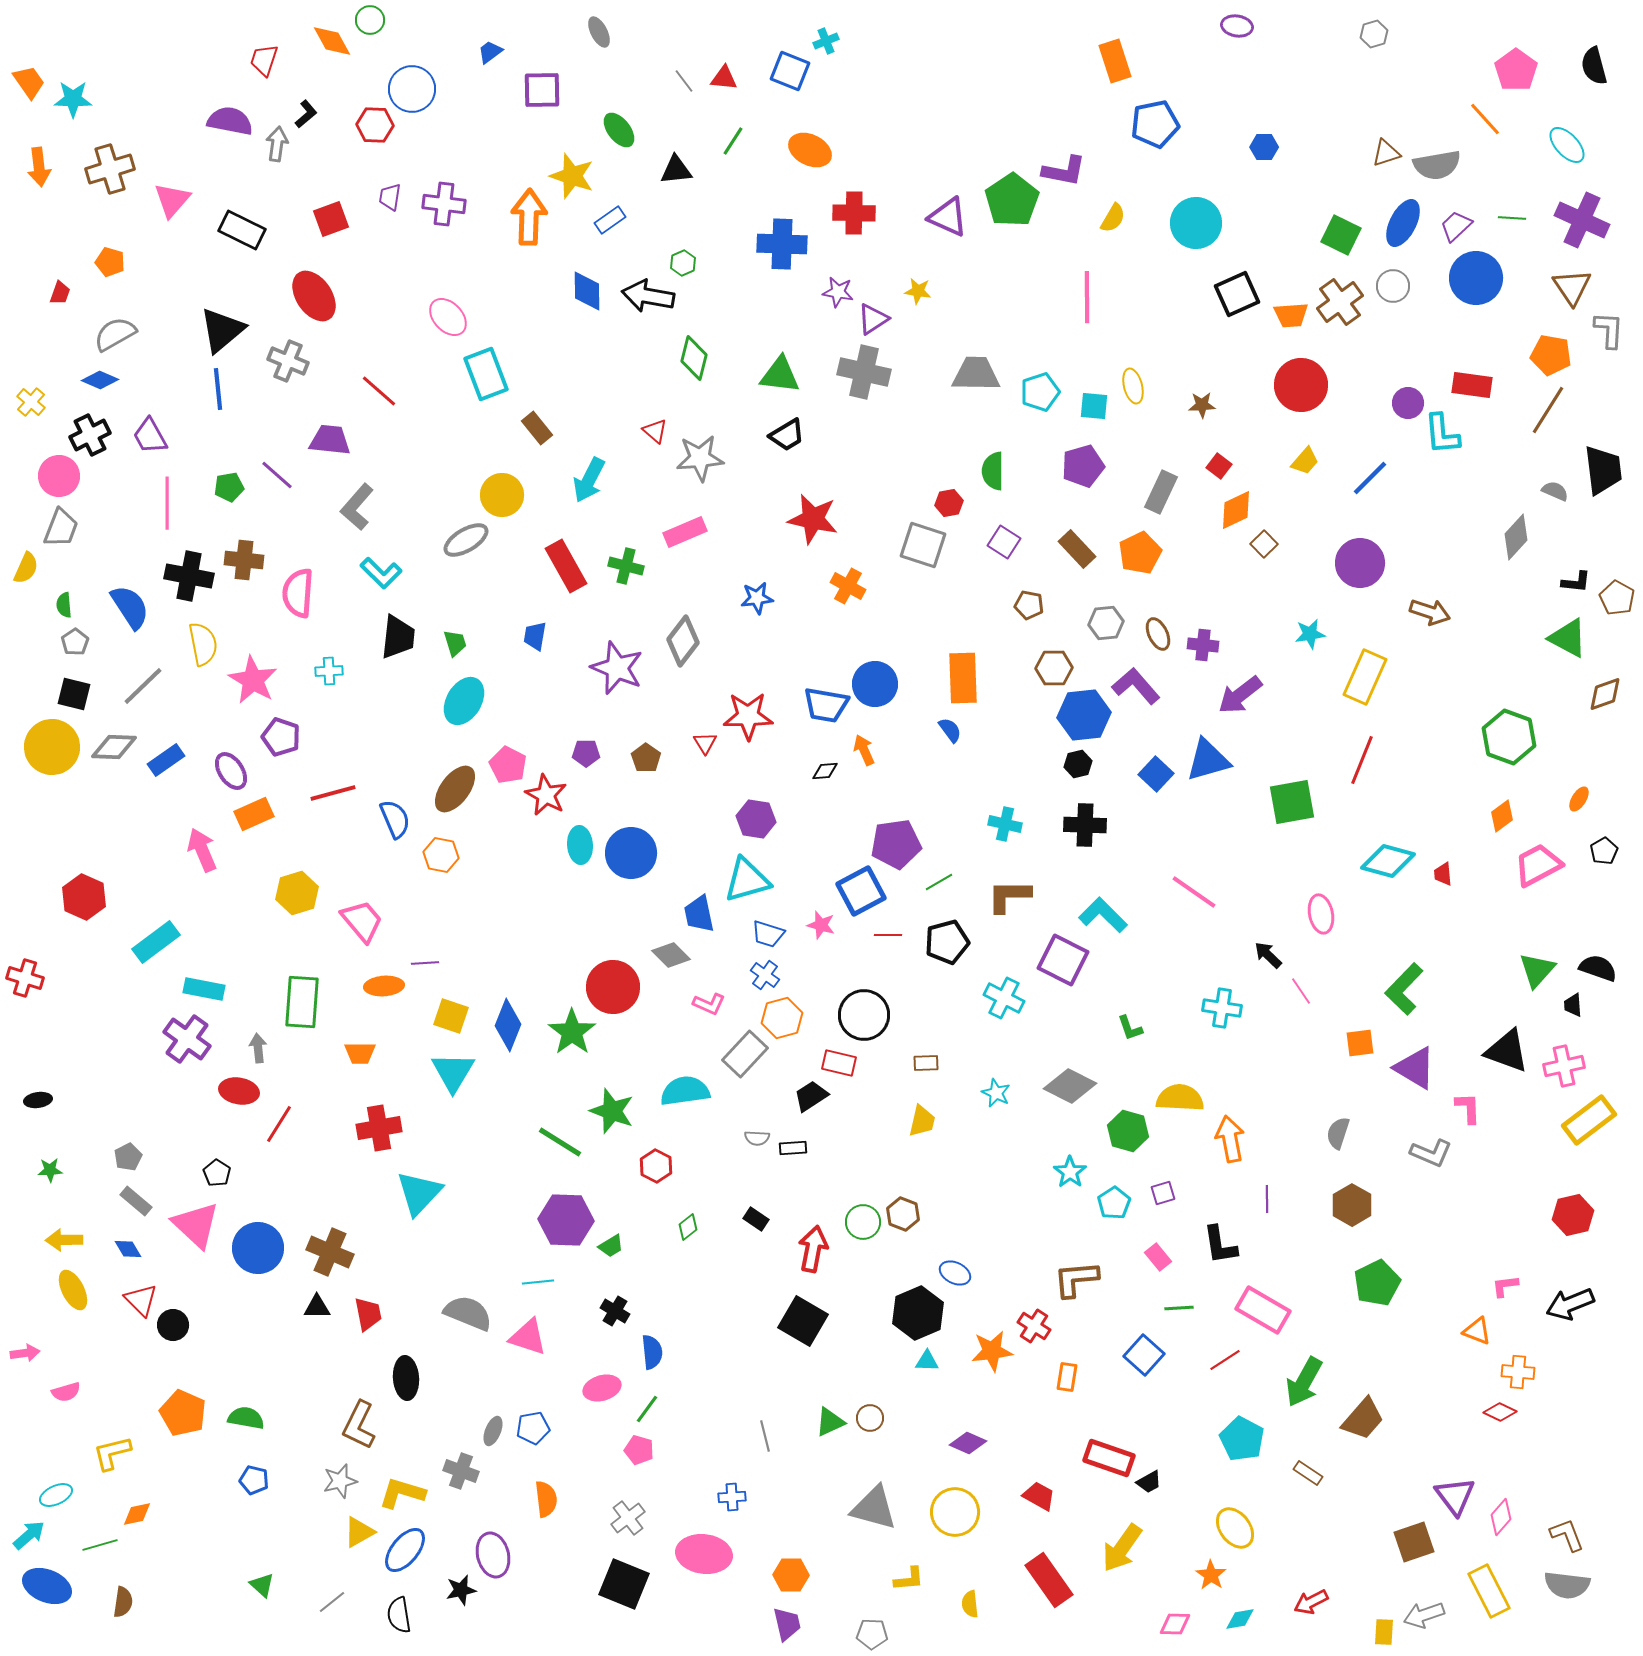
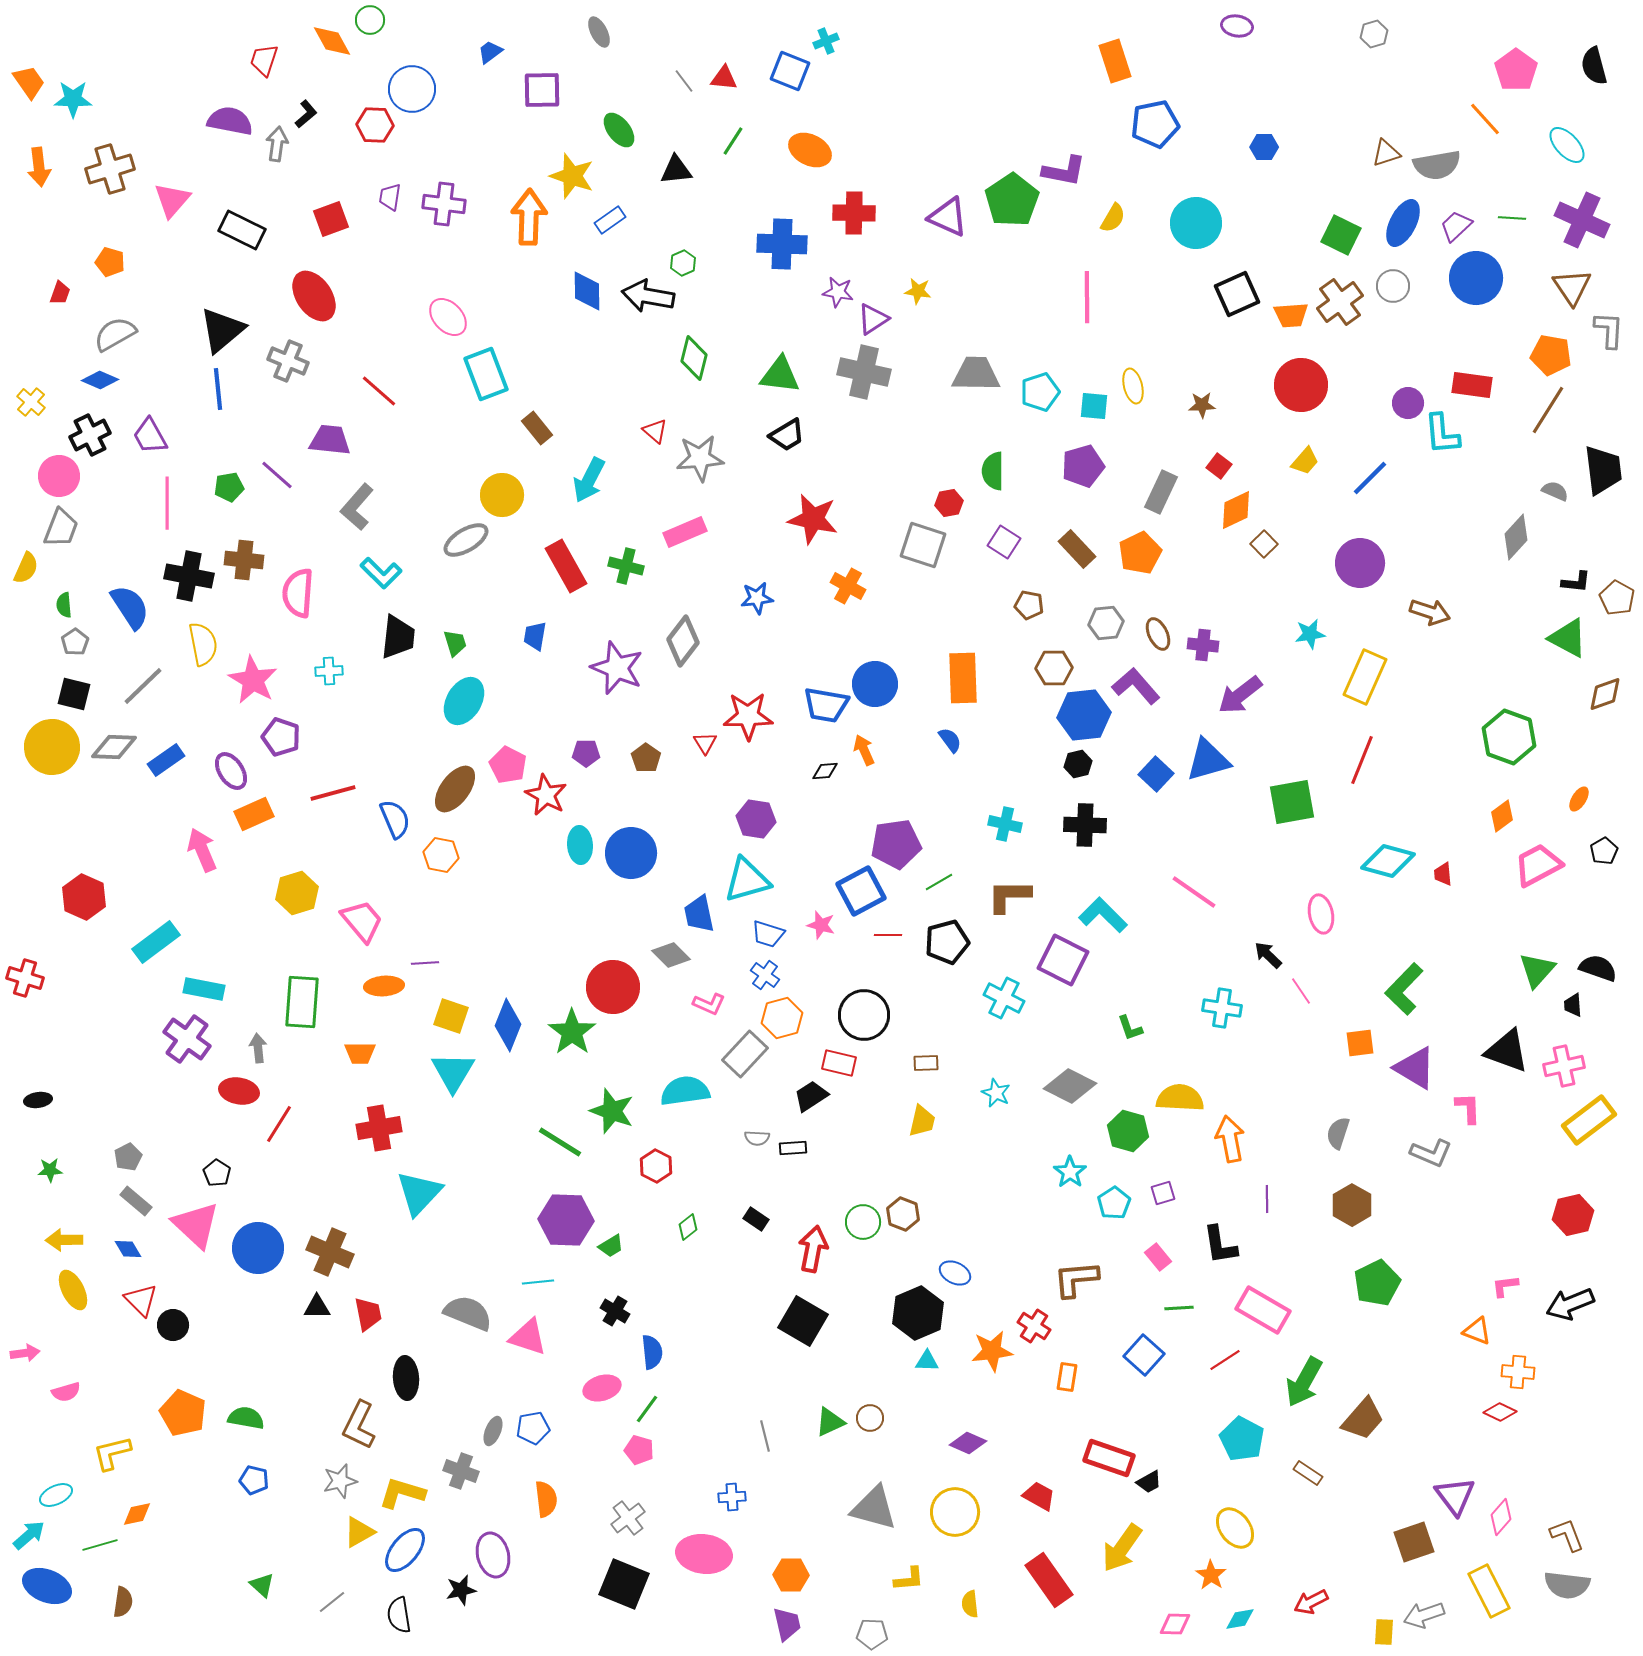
blue semicircle at (950, 730): moved 10 px down
